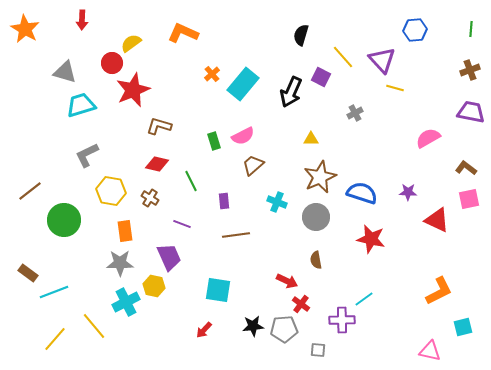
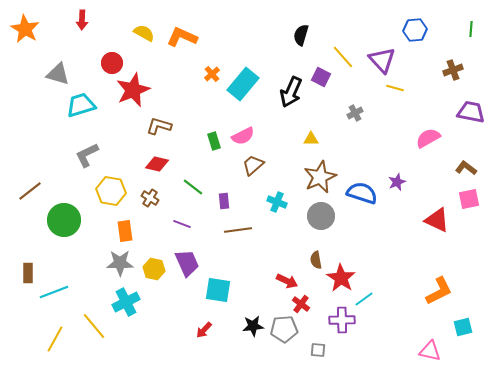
orange L-shape at (183, 33): moved 1 px left, 4 px down
yellow semicircle at (131, 43): moved 13 px right, 10 px up; rotated 65 degrees clockwise
brown cross at (470, 70): moved 17 px left
gray triangle at (65, 72): moved 7 px left, 2 px down
green line at (191, 181): moved 2 px right, 6 px down; rotated 25 degrees counterclockwise
purple star at (408, 192): moved 11 px left, 10 px up; rotated 24 degrees counterclockwise
gray circle at (316, 217): moved 5 px right, 1 px up
brown line at (236, 235): moved 2 px right, 5 px up
red star at (371, 239): moved 30 px left, 39 px down; rotated 20 degrees clockwise
purple trapezoid at (169, 257): moved 18 px right, 6 px down
brown rectangle at (28, 273): rotated 54 degrees clockwise
yellow hexagon at (154, 286): moved 17 px up
yellow line at (55, 339): rotated 12 degrees counterclockwise
